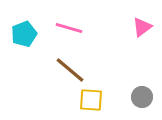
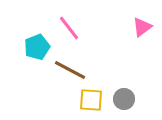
pink line: rotated 36 degrees clockwise
cyan pentagon: moved 13 px right, 13 px down
brown line: rotated 12 degrees counterclockwise
gray circle: moved 18 px left, 2 px down
